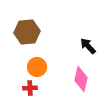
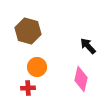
brown hexagon: moved 1 px right, 1 px up; rotated 20 degrees clockwise
red cross: moved 2 px left
